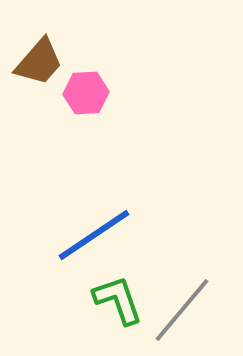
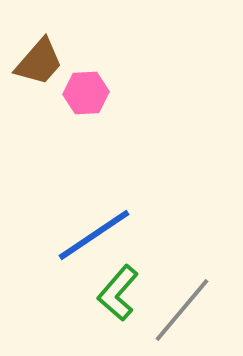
green L-shape: moved 7 px up; rotated 120 degrees counterclockwise
